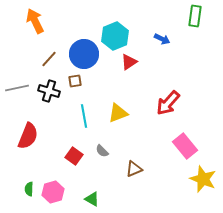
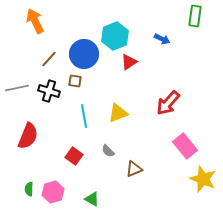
brown square: rotated 16 degrees clockwise
gray semicircle: moved 6 px right
